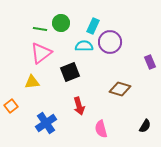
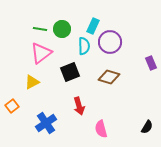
green circle: moved 1 px right, 6 px down
cyan semicircle: rotated 90 degrees clockwise
purple rectangle: moved 1 px right, 1 px down
yellow triangle: rotated 21 degrees counterclockwise
brown diamond: moved 11 px left, 12 px up
orange square: moved 1 px right
black semicircle: moved 2 px right, 1 px down
